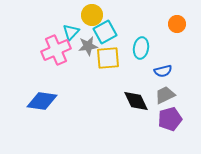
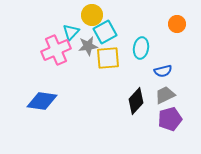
black diamond: rotated 68 degrees clockwise
